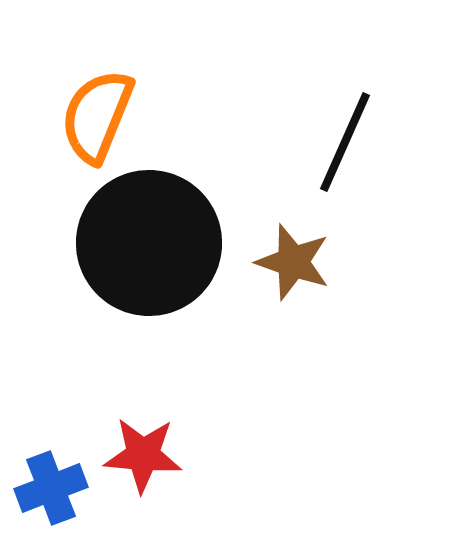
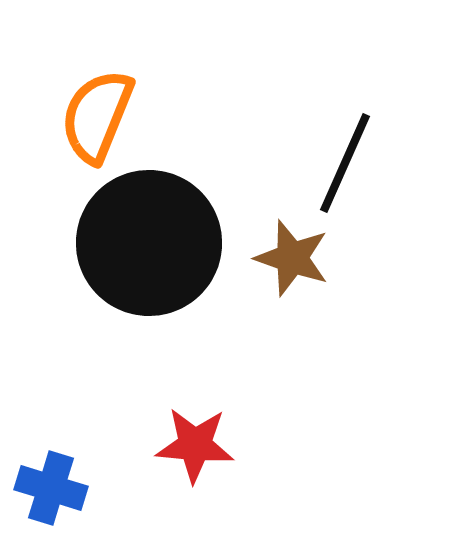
black line: moved 21 px down
brown star: moved 1 px left, 4 px up
red star: moved 52 px right, 10 px up
blue cross: rotated 38 degrees clockwise
